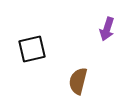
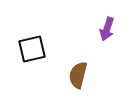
brown semicircle: moved 6 px up
